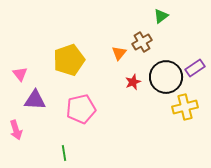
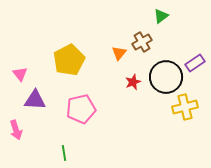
yellow pentagon: rotated 8 degrees counterclockwise
purple rectangle: moved 5 px up
